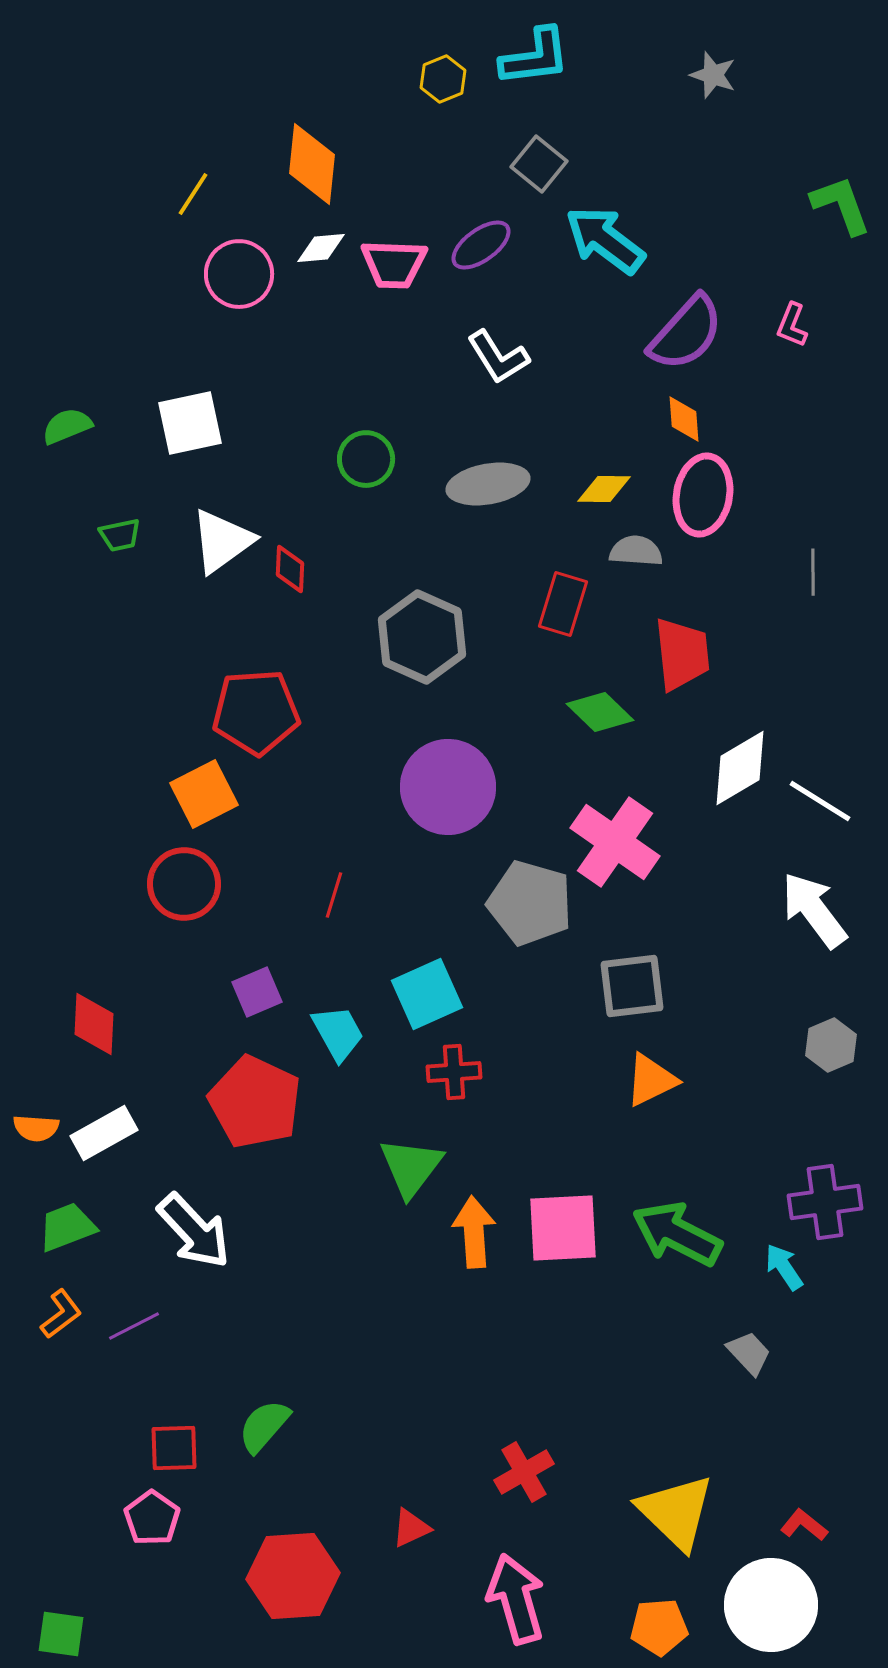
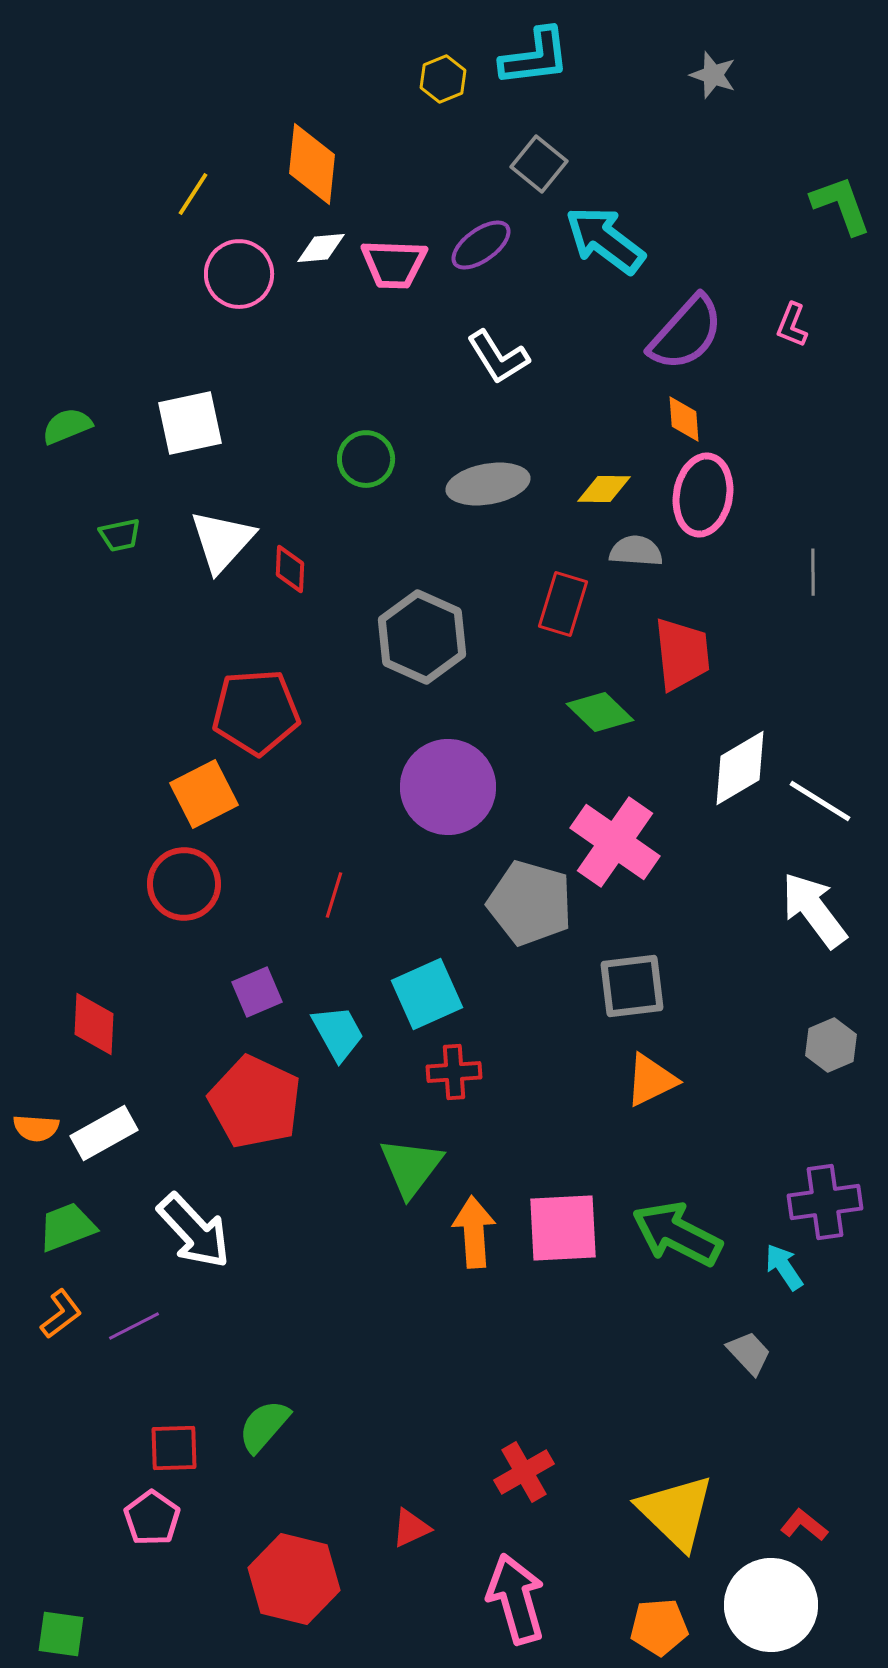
white triangle at (222, 541): rotated 12 degrees counterclockwise
red hexagon at (293, 1576): moved 1 px right, 3 px down; rotated 18 degrees clockwise
